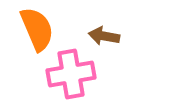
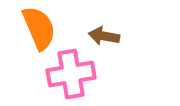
orange semicircle: moved 2 px right, 1 px up
